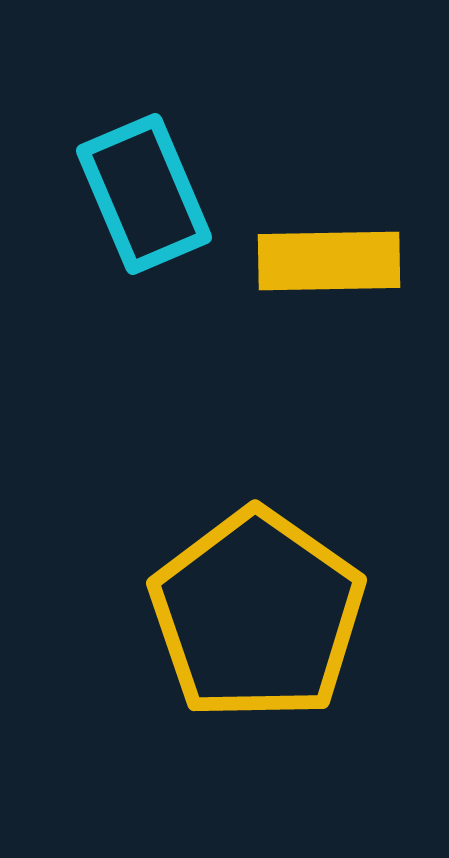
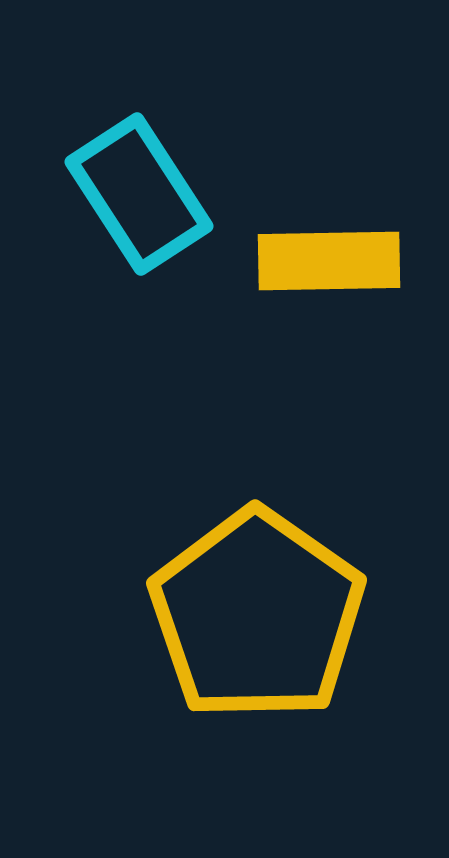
cyan rectangle: moved 5 px left; rotated 10 degrees counterclockwise
